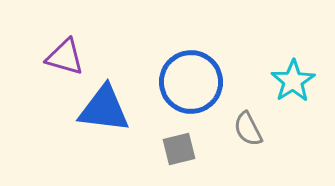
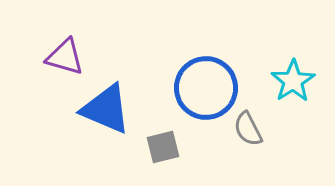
blue circle: moved 15 px right, 6 px down
blue triangle: moved 2 px right; rotated 16 degrees clockwise
gray square: moved 16 px left, 2 px up
